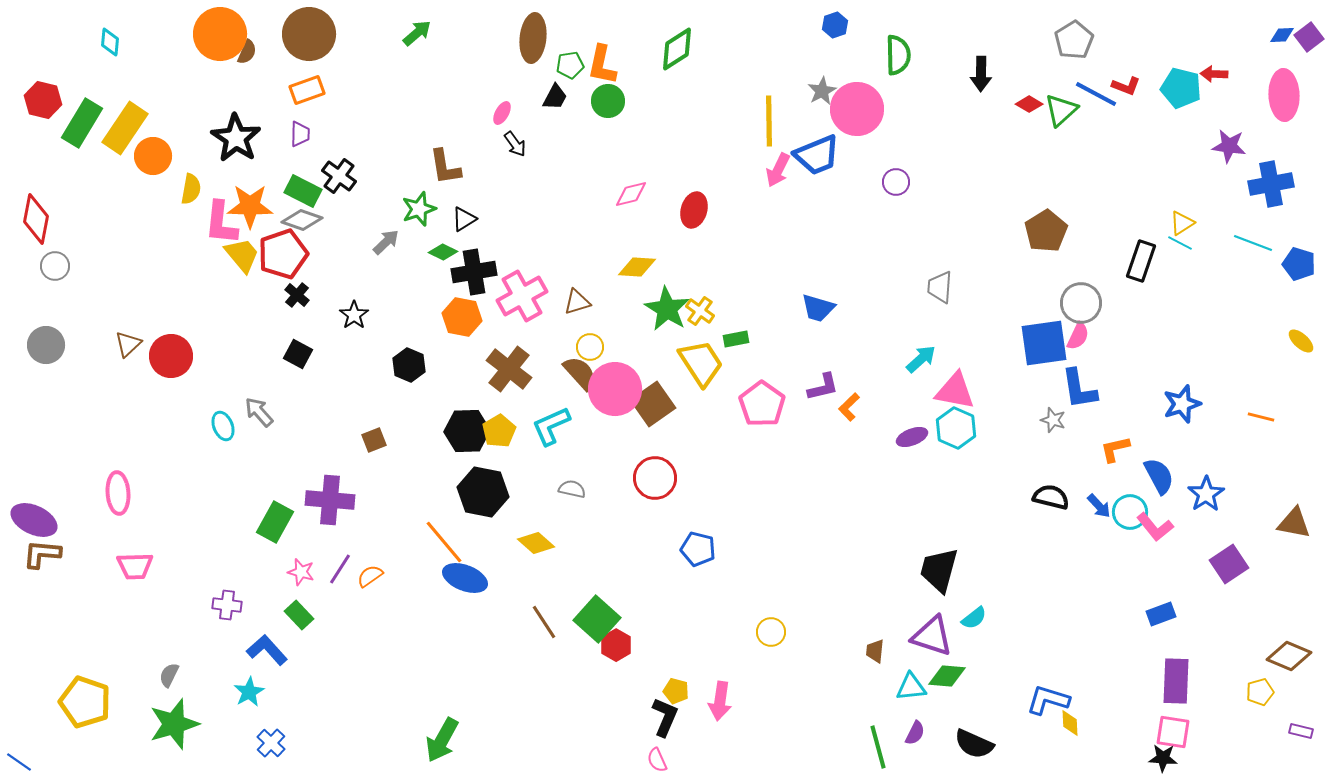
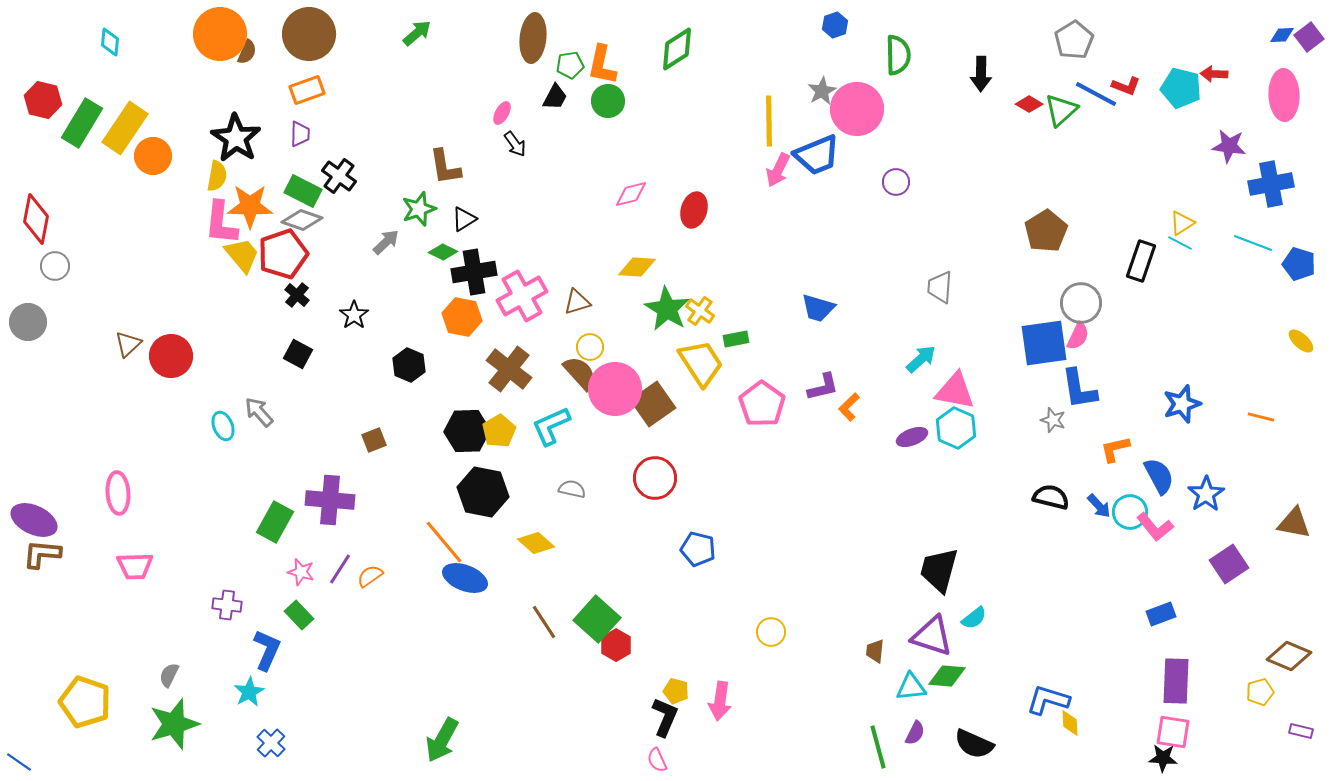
yellow semicircle at (191, 189): moved 26 px right, 13 px up
gray circle at (46, 345): moved 18 px left, 23 px up
blue L-shape at (267, 650): rotated 66 degrees clockwise
